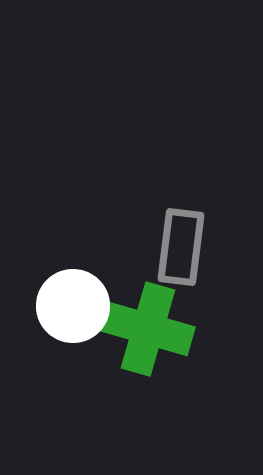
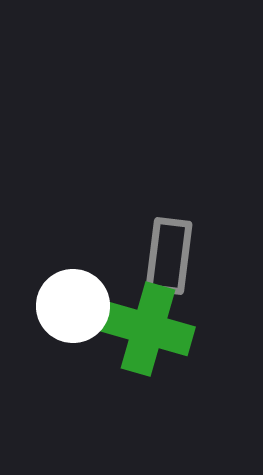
gray rectangle: moved 12 px left, 9 px down
